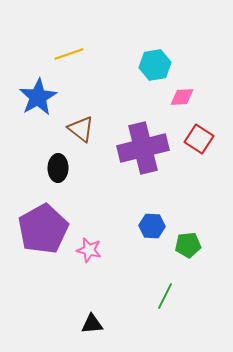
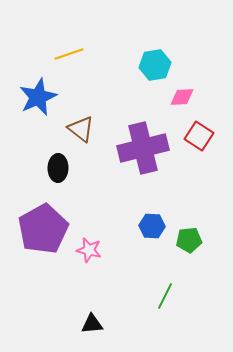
blue star: rotated 6 degrees clockwise
red square: moved 3 px up
green pentagon: moved 1 px right, 5 px up
